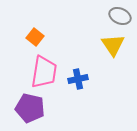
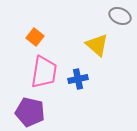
yellow triangle: moved 16 px left; rotated 15 degrees counterclockwise
purple pentagon: moved 4 px down
